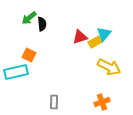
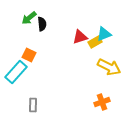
cyan triangle: rotated 28 degrees clockwise
cyan rectangle: rotated 35 degrees counterclockwise
gray rectangle: moved 21 px left, 3 px down
